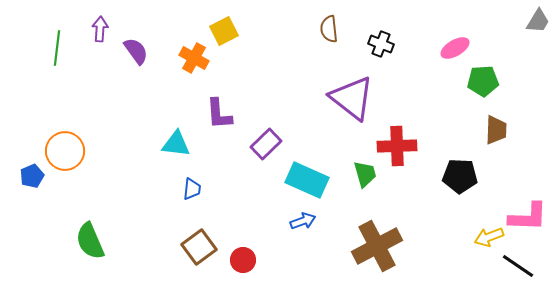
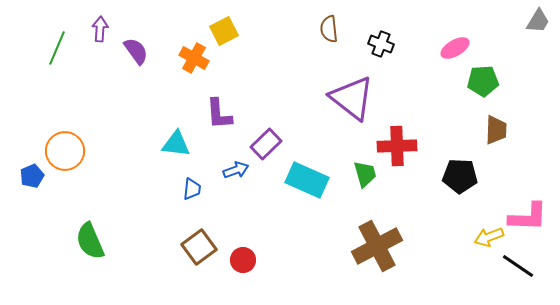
green line: rotated 16 degrees clockwise
blue arrow: moved 67 px left, 51 px up
